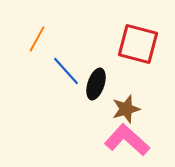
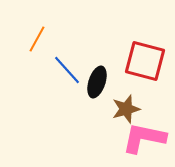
red square: moved 7 px right, 17 px down
blue line: moved 1 px right, 1 px up
black ellipse: moved 1 px right, 2 px up
pink L-shape: moved 17 px right, 2 px up; rotated 30 degrees counterclockwise
